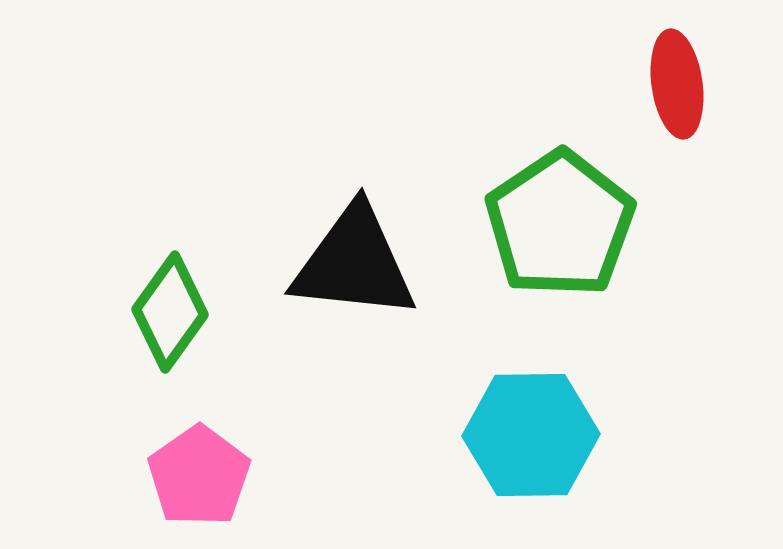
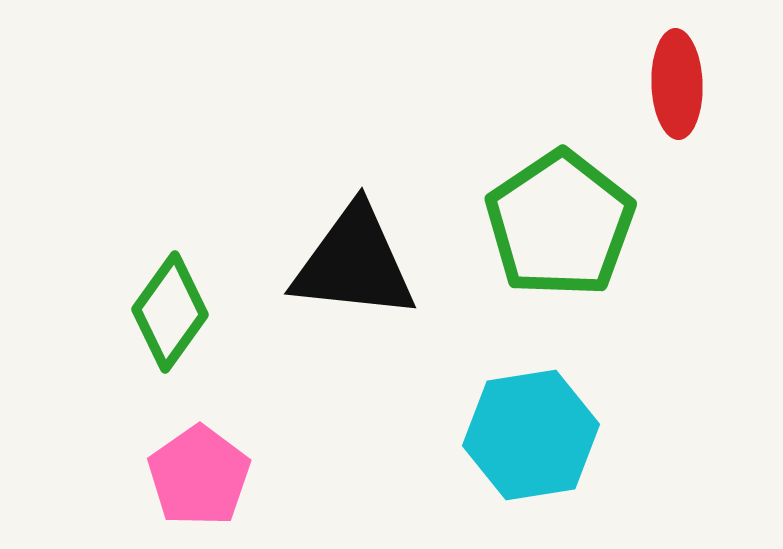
red ellipse: rotated 6 degrees clockwise
cyan hexagon: rotated 8 degrees counterclockwise
